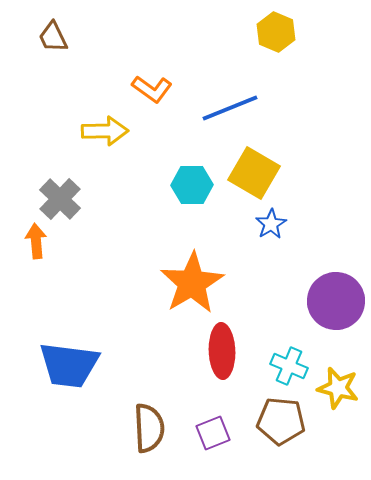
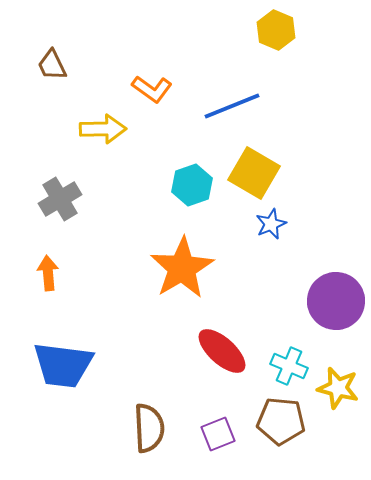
yellow hexagon: moved 2 px up
brown trapezoid: moved 1 px left, 28 px down
blue line: moved 2 px right, 2 px up
yellow arrow: moved 2 px left, 2 px up
cyan hexagon: rotated 18 degrees counterclockwise
gray cross: rotated 15 degrees clockwise
blue star: rotated 8 degrees clockwise
orange arrow: moved 12 px right, 32 px down
orange star: moved 10 px left, 15 px up
red ellipse: rotated 46 degrees counterclockwise
blue trapezoid: moved 6 px left
purple square: moved 5 px right, 1 px down
